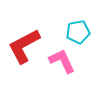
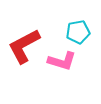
pink L-shape: rotated 132 degrees clockwise
